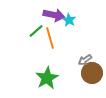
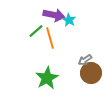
brown circle: moved 1 px left
